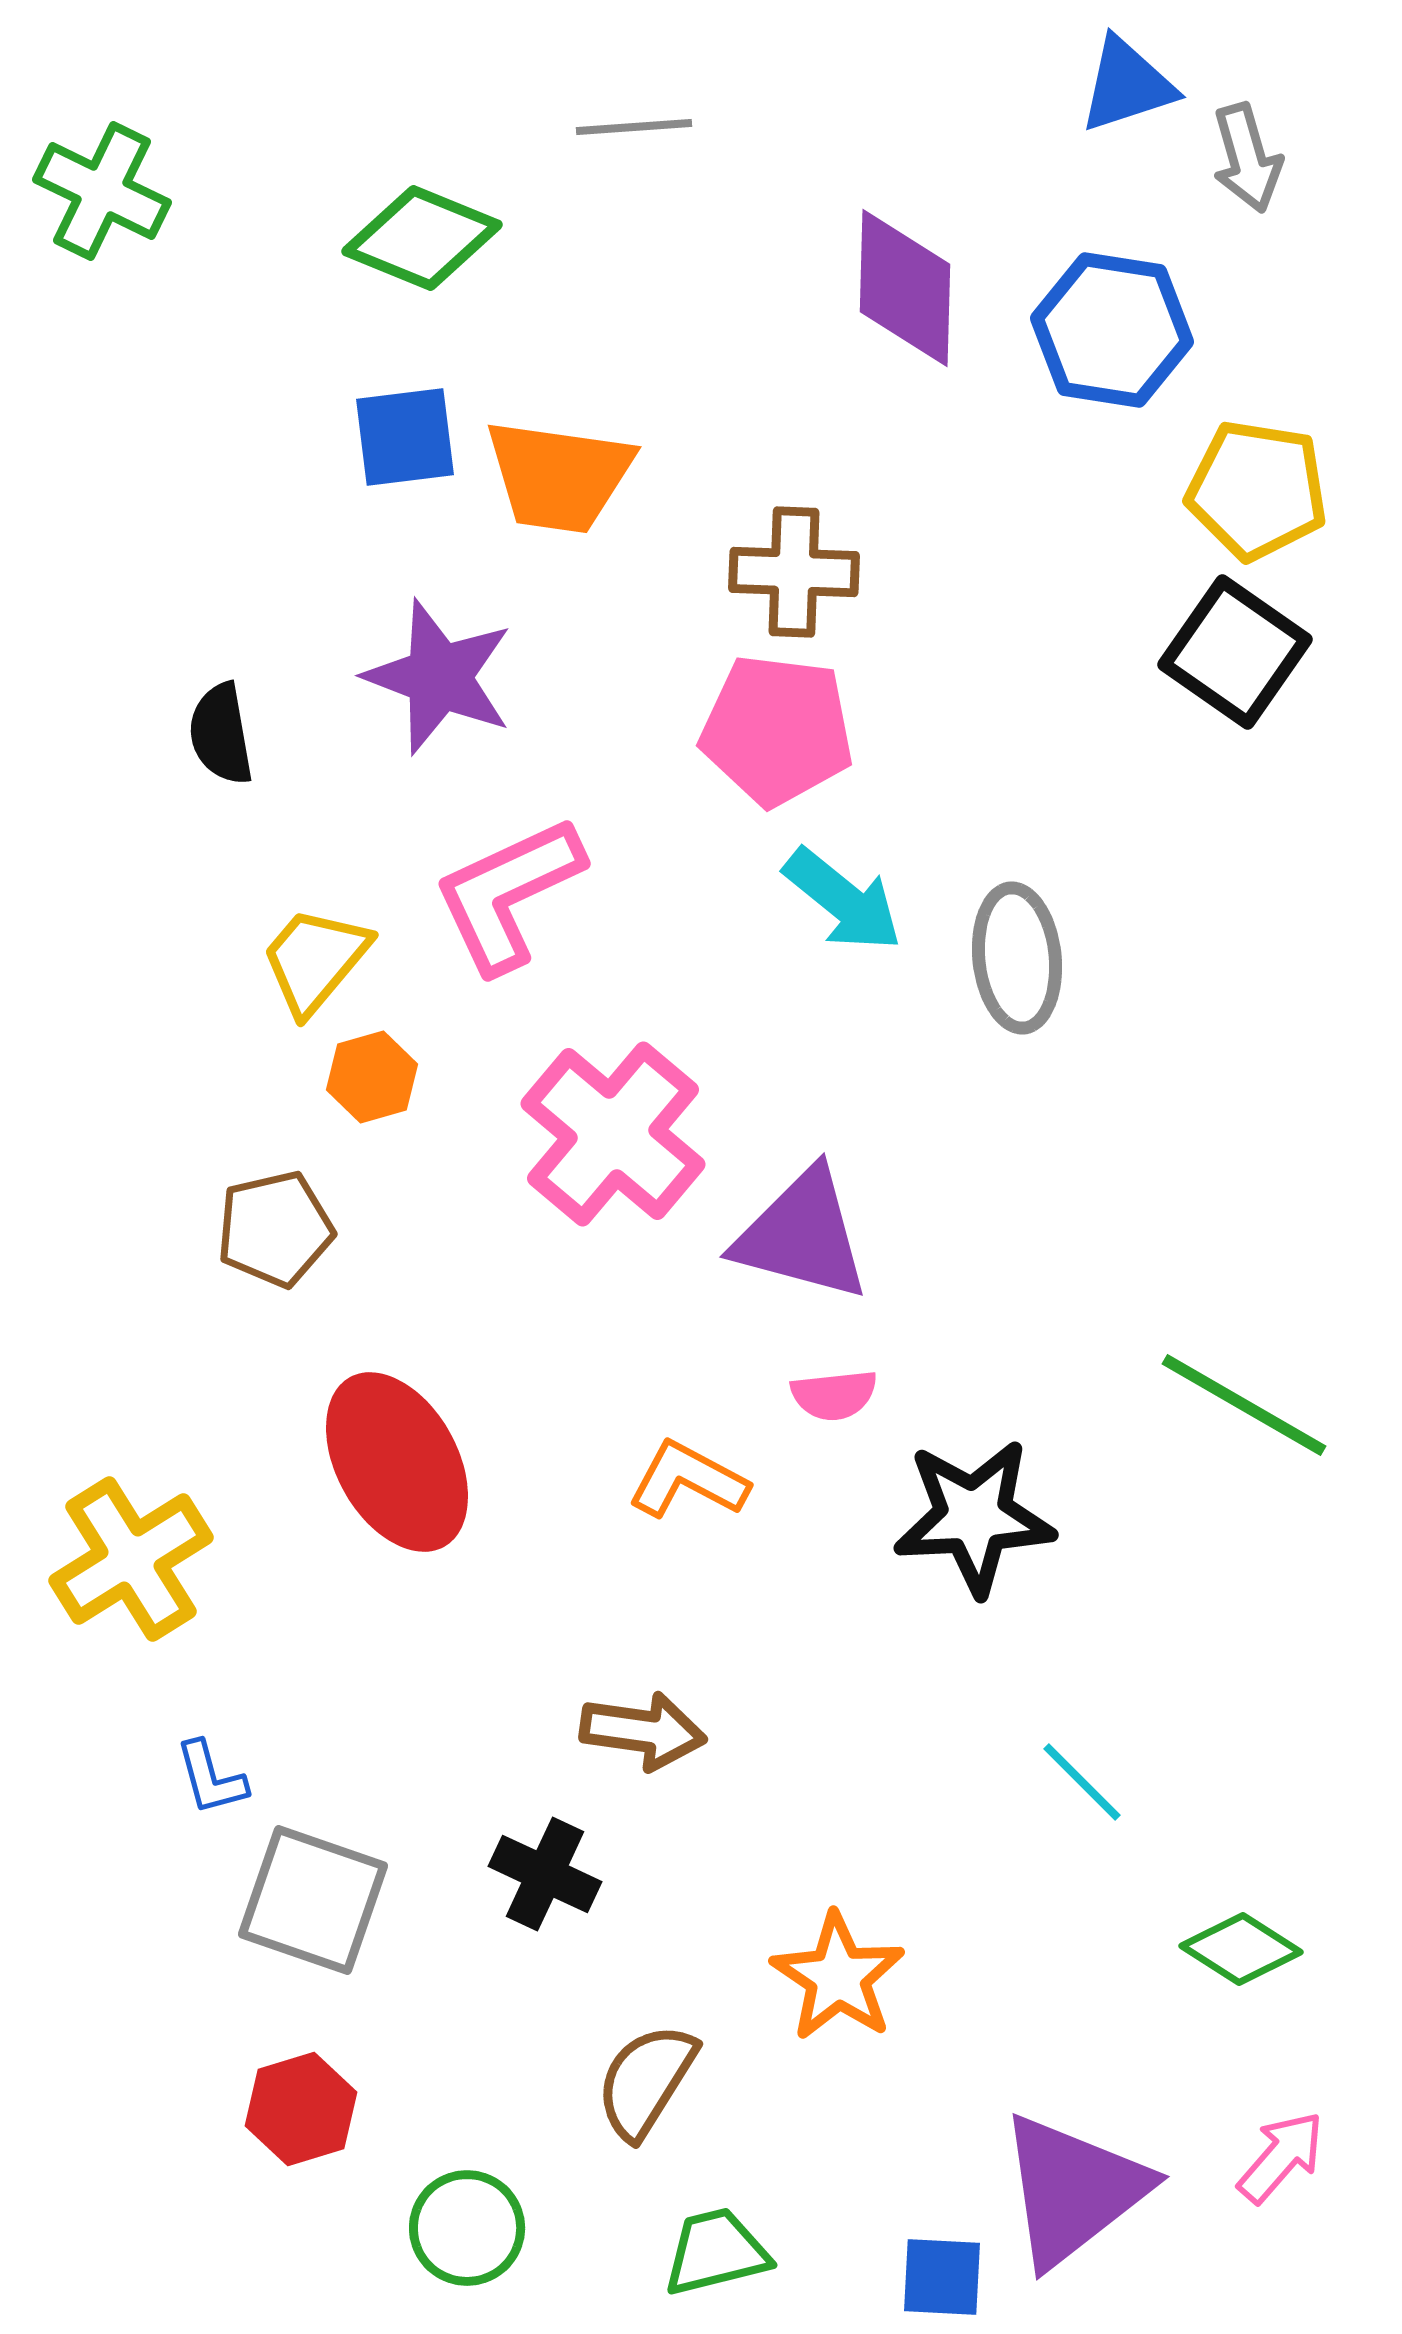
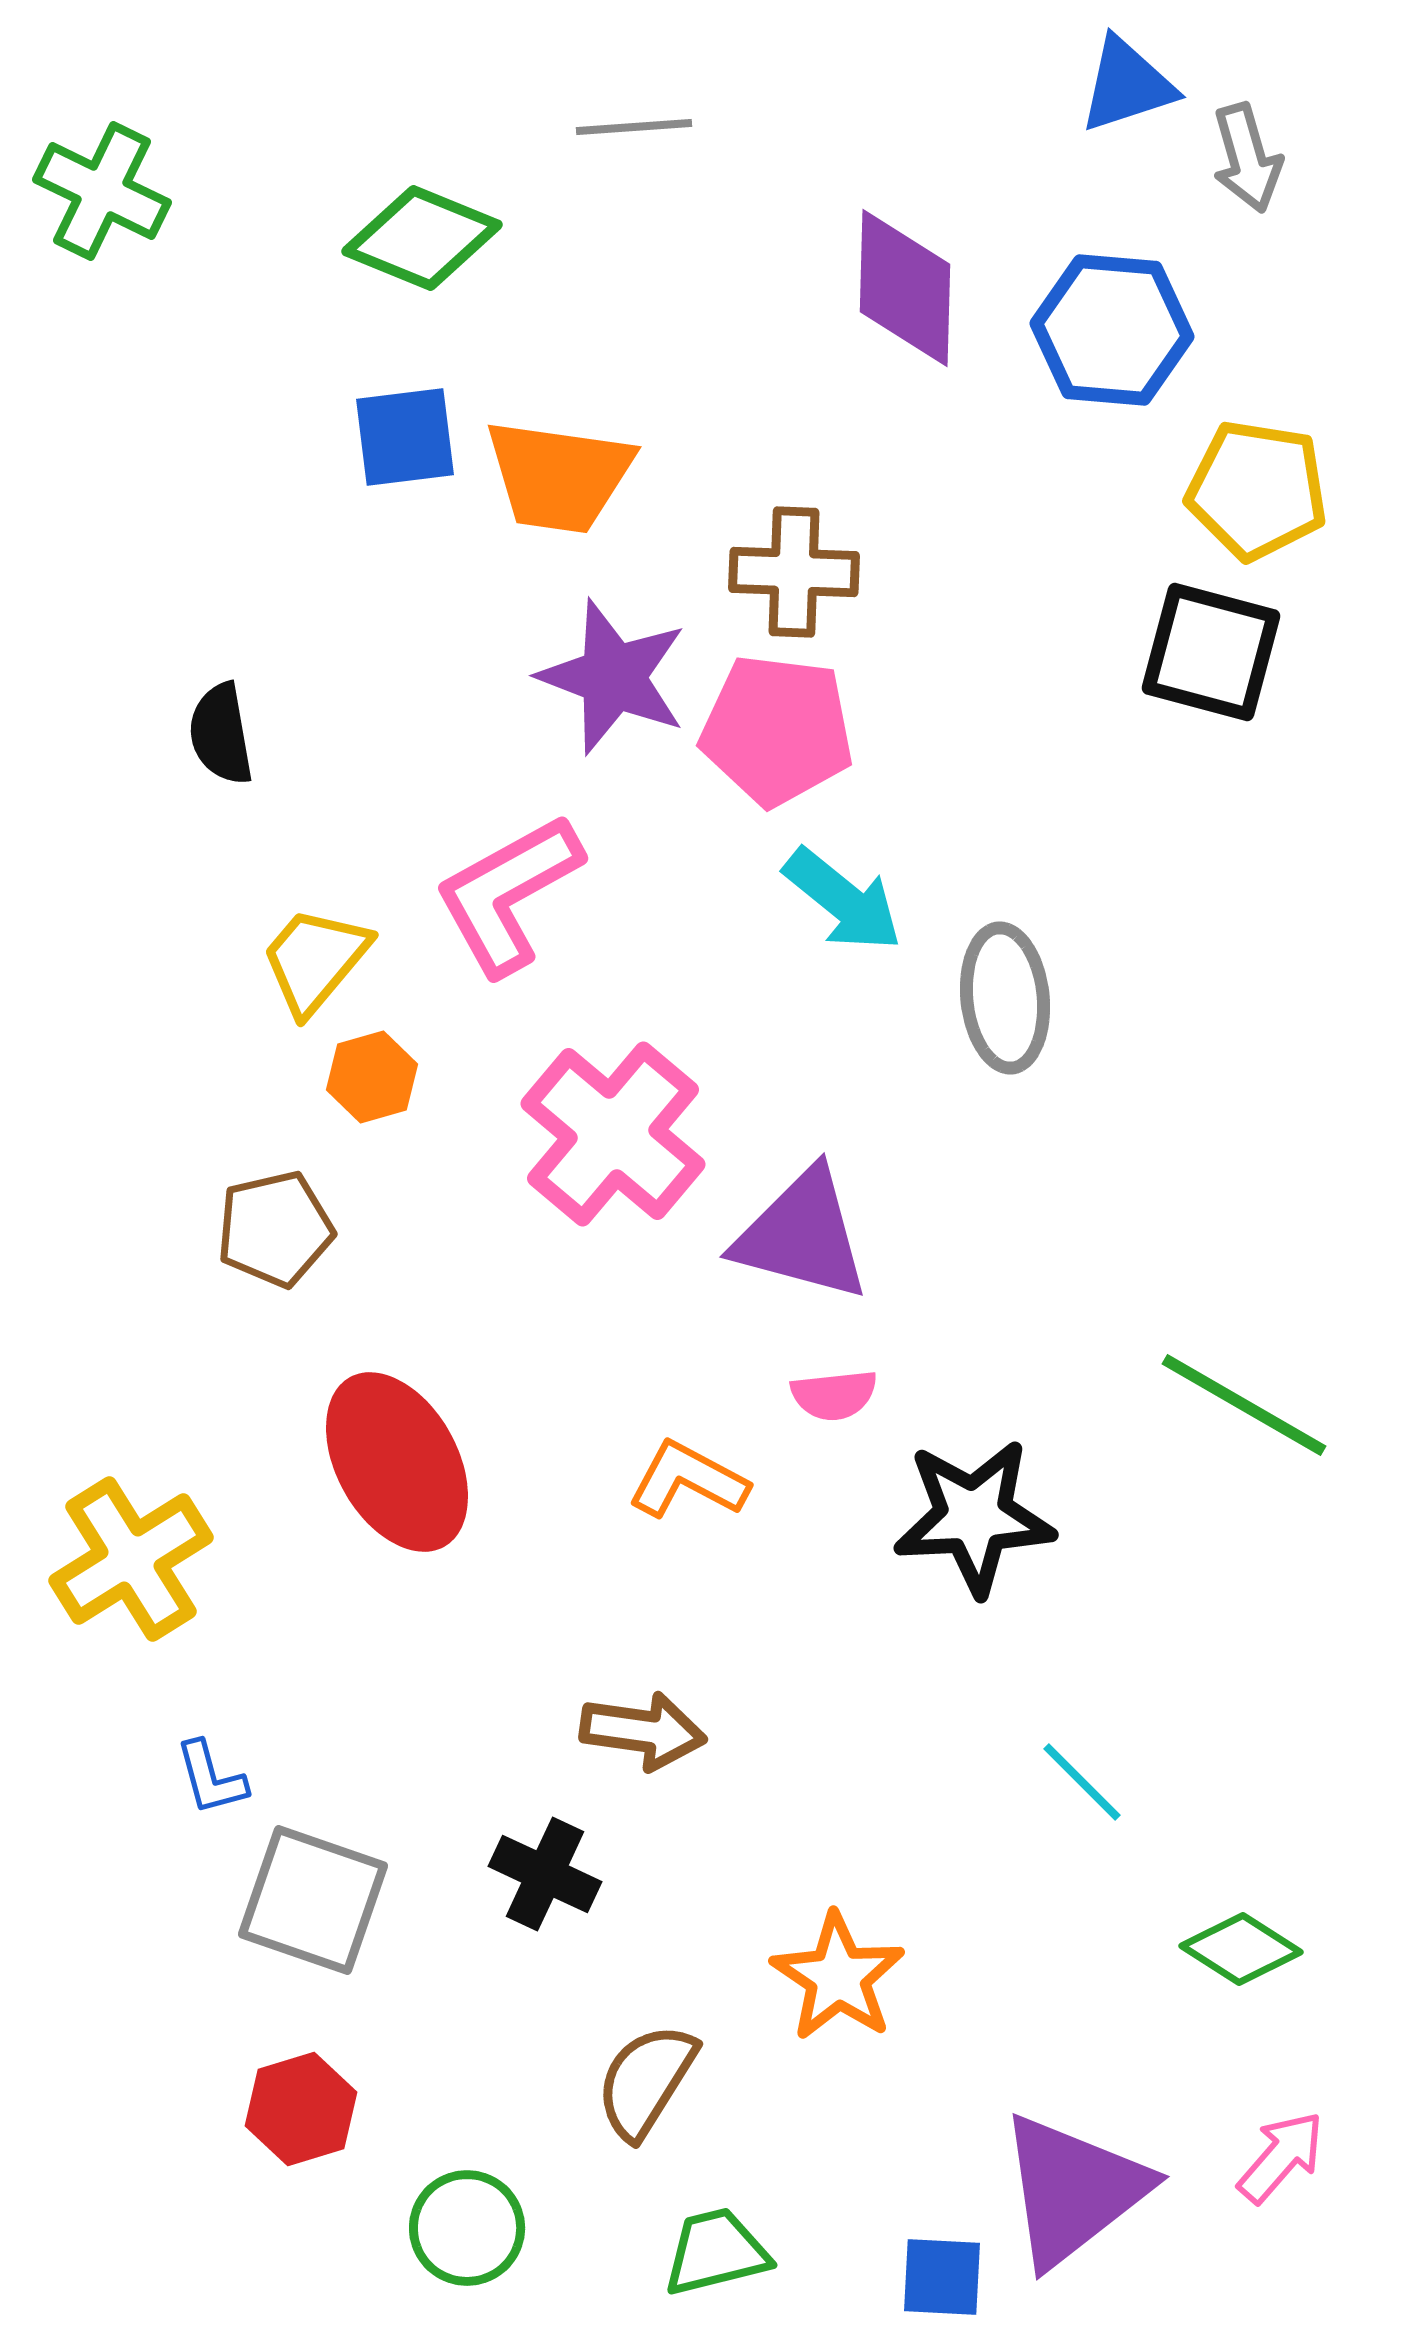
blue hexagon at (1112, 330): rotated 4 degrees counterclockwise
black square at (1235, 652): moved 24 px left; rotated 20 degrees counterclockwise
purple star at (439, 677): moved 174 px right
pink L-shape at (508, 894): rotated 4 degrees counterclockwise
gray ellipse at (1017, 958): moved 12 px left, 40 px down
